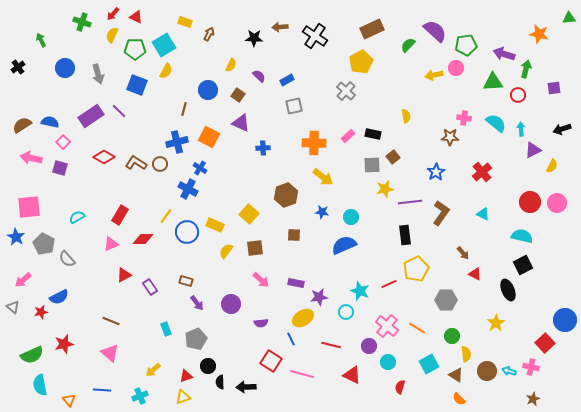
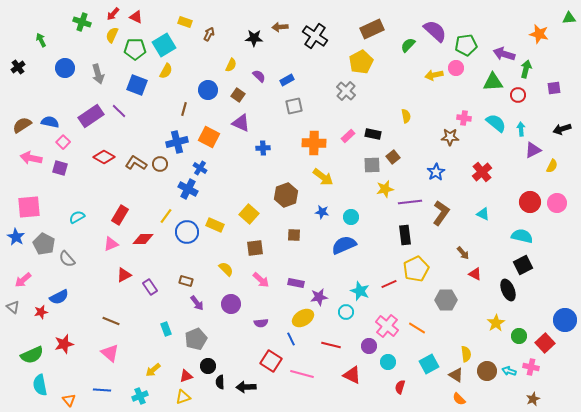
yellow semicircle at (226, 251): moved 18 px down; rotated 98 degrees clockwise
green circle at (452, 336): moved 67 px right
